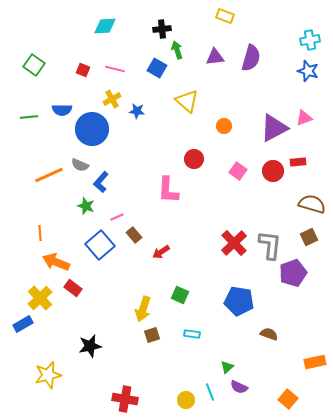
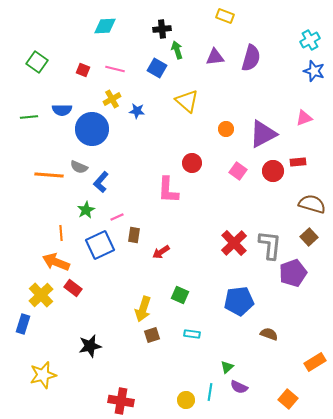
cyan cross at (310, 40): rotated 18 degrees counterclockwise
green square at (34, 65): moved 3 px right, 3 px up
blue star at (308, 71): moved 6 px right
orange circle at (224, 126): moved 2 px right, 3 px down
purple triangle at (274, 128): moved 11 px left, 6 px down
red circle at (194, 159): moved 2 px left, 4 px down
gray semicircle at (80, 165): moved 1 px left, 2 px down
orange line at (49, 175): rotated 28 degrees clockwise
green star at (86, 206): moved 4 px down; rotated 24 degrees clockwise
orange line at (40, 233): moved 21 px right
brown rectangle at (134, 235): rotated 49 degrees clockwise
brown square at (309, 237): rotated 18 degrees counterclockwise
blue square at (100, 245): rotated 16 degrees clockwise
yellow cross at (40, 298): moved 1 px right, 3 px up
blue pentagon at (239, 301): rotated 16 degrees counterclockwise
blue rectangle at (23, 324): rotated 42 degrees counterclockwise
orange rectangle at (315, 362): rotated 20 degrees counterclockwise
yellow star at (48, 375): moved 5 px left
cyan line at (210, 392): rotated 30 degrees clockwise
red cross at (125, 399): moved 4 px left, 2 px down
